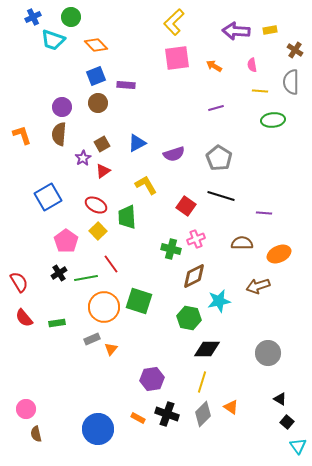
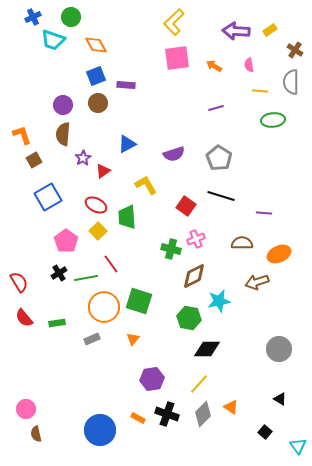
yellow rectangle at (270, 30): rotated 24 degrees counterclockwise
orange diamond at (96, 45): rotated 15 degrees clockwise
pink semicircle at (252, 65): moved 3 px left
purple circle at (62, 107): moved 1 px right, 2 px up
brown semicircle at (59, 134): moved 4 px right
blue triangle at (137, 143): moved 10 px left, 1 px down
brown square at (102, 144): moved 68 px left, 16 px down
brown arrow at (258, 286): moved 1 px left, 4 px up
orange triangle at (111, 349): moved 22 px right, 10 px up
gray circle at (268, 353): moved 11 px right, 4 px up
yellow line at (202, 382): moved 3 px left, 2 px down; rotated 25 degrees clockwise
black square at (287, 422): moved 22 px left, 10 px down
blue circle at (98, 429): moved 2 px right, 1 px down
